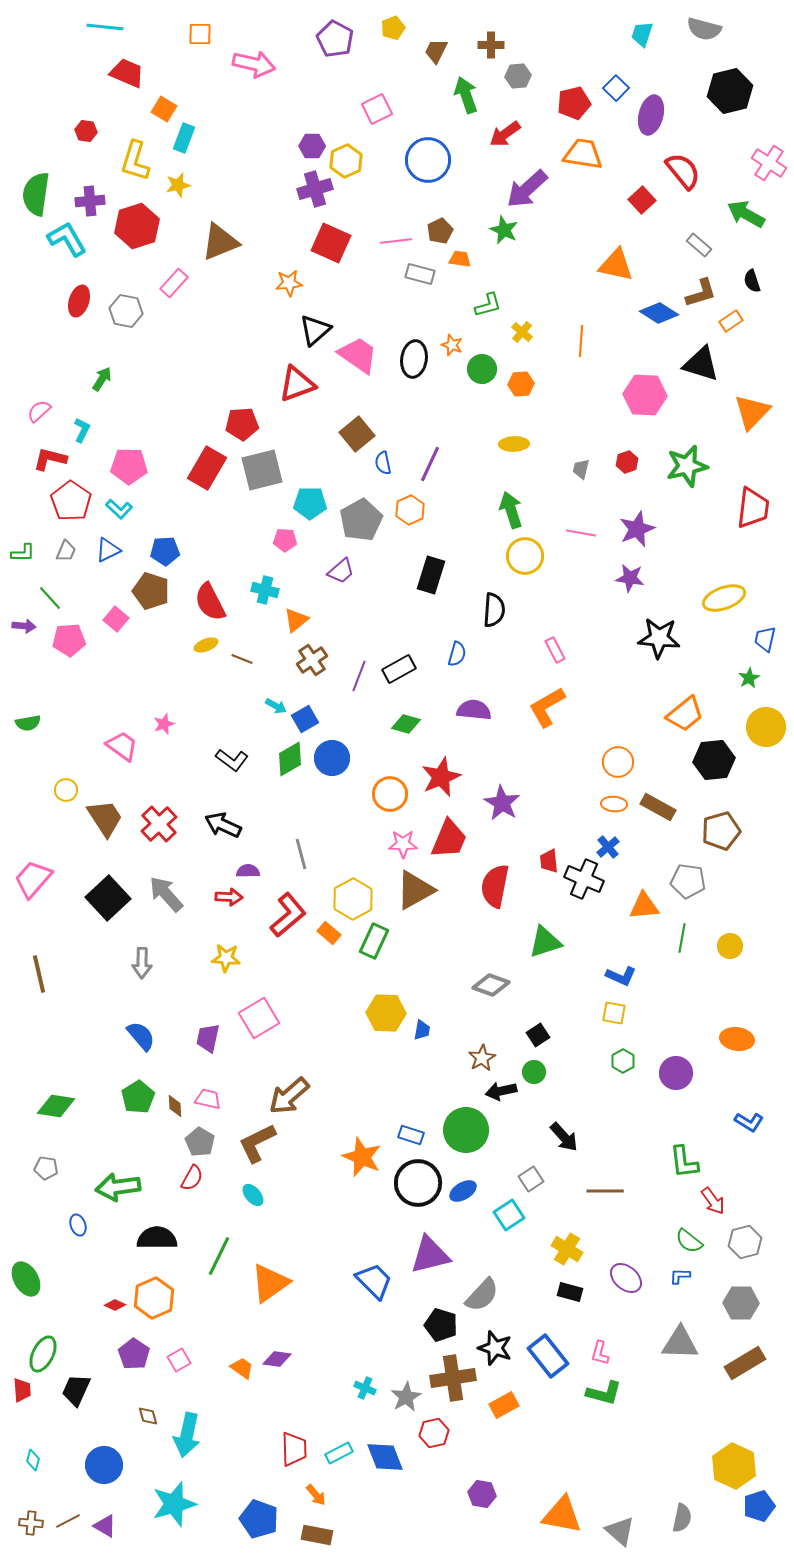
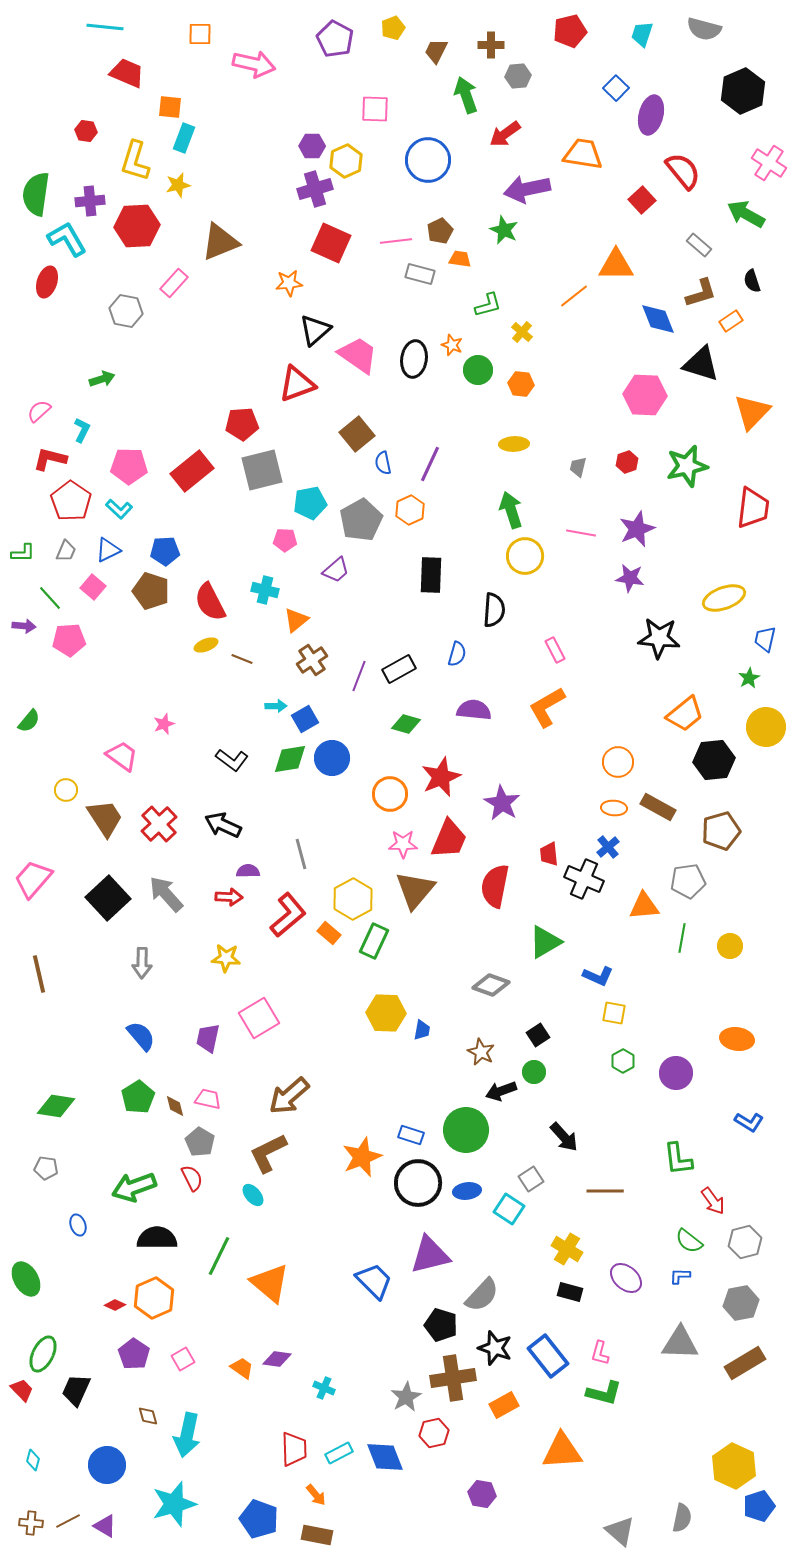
black hexagon at (730, 91): moved 13 px right; rotated 9 degrees counterclockwise
red pentagon at (574, 103): moved 4 px left, 72 px up
orange square at (164, 109): moved 6 px right, 2 px up; rotated 25 degrees counterclockwise
pink square at (377, 109): moved 2 px left; rotated 28 degrees clockwise
purple arrow at (527, 189): rotated 30 degrees clockwise
red hexagon at (137, 226): rotated 15 degrees clockwise
orange triangle at (616, 265): rotated 12 degrees counterclockwise
red ellipse at (79, 301): moved 32 px left, 19 px up
blue diamond at (659, 313): moved 1 px left, 6 px down; rotated 36 degrees clockwise
orange line at (581, 341): moved 7 px left, 45 px up; rotated 48 degrees clockwise
green circle at (482, 369): moved 4 px left, 1 px down
green arrow at (102, 379): rotated 40 degrees clockwise
orange hexagon at (521, 384): rotated 10 degrees clockwise
red rectangle at (207, 468): moved 15 px left, 3 px down; rotated 21 degrees clockwise
gray trapezoid at (581, 469): moved 3 px left, 2 px up
cyan pentagon at (310, 503): rotated 12 degrees counterclockwise
purple trapezoid at (341, 571): moved 5 px left, 1 px up
black rectangle at (431, 575): rotated 15 degrees counterclockwise
pink square at (116, 619): moved 23 px left, 32 px up
cyan arrow at (276, 706): rotated 30 degrees counterclockwise
green semicircle at (28, 723): moved 1 px right, 2 px up; rotated 40 degrees counterclockwise
pink trapezoid at (122, 746): moved 10 px down
green diamond at (290, 759): rotated 21 degrees clockwise
orange ellipse at (614, 804): moved 4 px down
red trapezoid at (549, 861): moved 7 px up
gray pentagon at (688, 881): rotated 16 degrees counterclockwise
brown triangle at (415, 890): rotated 21 degrees counterclockwise
green triangle at (545, 942): rotated 12 degrees counterclockwise
blue L-shape at (621, 976): moved 23 px left
brown star at (482, 1058): moved 1 px left, 6 px up; rotated 16 degrees counterclockwise
black arrow at (501, 1091): rotated 8 degrees counterclockwise
brown diamond at (175, 1106): rotated 10 degrees counterclockwise
brown L-shape at (257, 1143): moved 11 px right, 10 px down
orange star at (362, 1157): rotated 27 degrees clockwise
green L-shape at (684, 1162): moved 6 px left, 3 px up
red semicircle at (192, 1178): rotated 56 degrees counterclockwise
green arrow at (118, 1187): moved 16 px right; rotated 12 degrees counterclockwise
blue ellipse at (463, 1191): moved 4 px right; rotated 24 degrees clockwise
cyan square at (509, 1215): moved 6 px up; rotated 24 degrees counterclockwise
orange triangle at (270, 1283): rotated 45 degrees counterclockwise
gray hexagon at (741, 1303): rotated 12 degrees counterclockwise
pink square at (179, 1360): moved 4 px right, 1 px up
cyan cross at (365, 1388): moved 41 px left
red trapezoid at (22, 1390): rotated 40 degrees counterclockwise
blue circle at (104, 1465): moved 3 px right
orange triangle at (562, 1515): moved 64 px up; rotated 15 degrees counterclockwise
